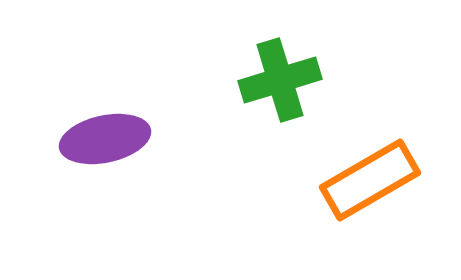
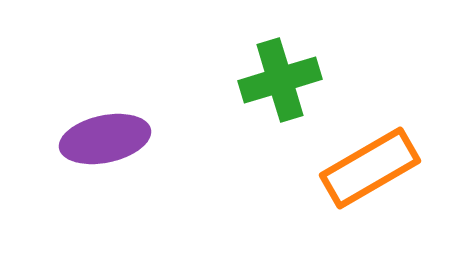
orange rectangle: moved 12 px up
